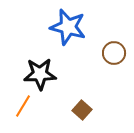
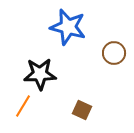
brown square: rotated 18 degrees counterclockwise
